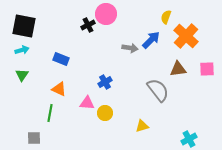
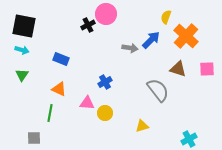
cyan arrow: rotated 32 degrees clockwise
brown triangle: rotated 24 degrees clockwise
